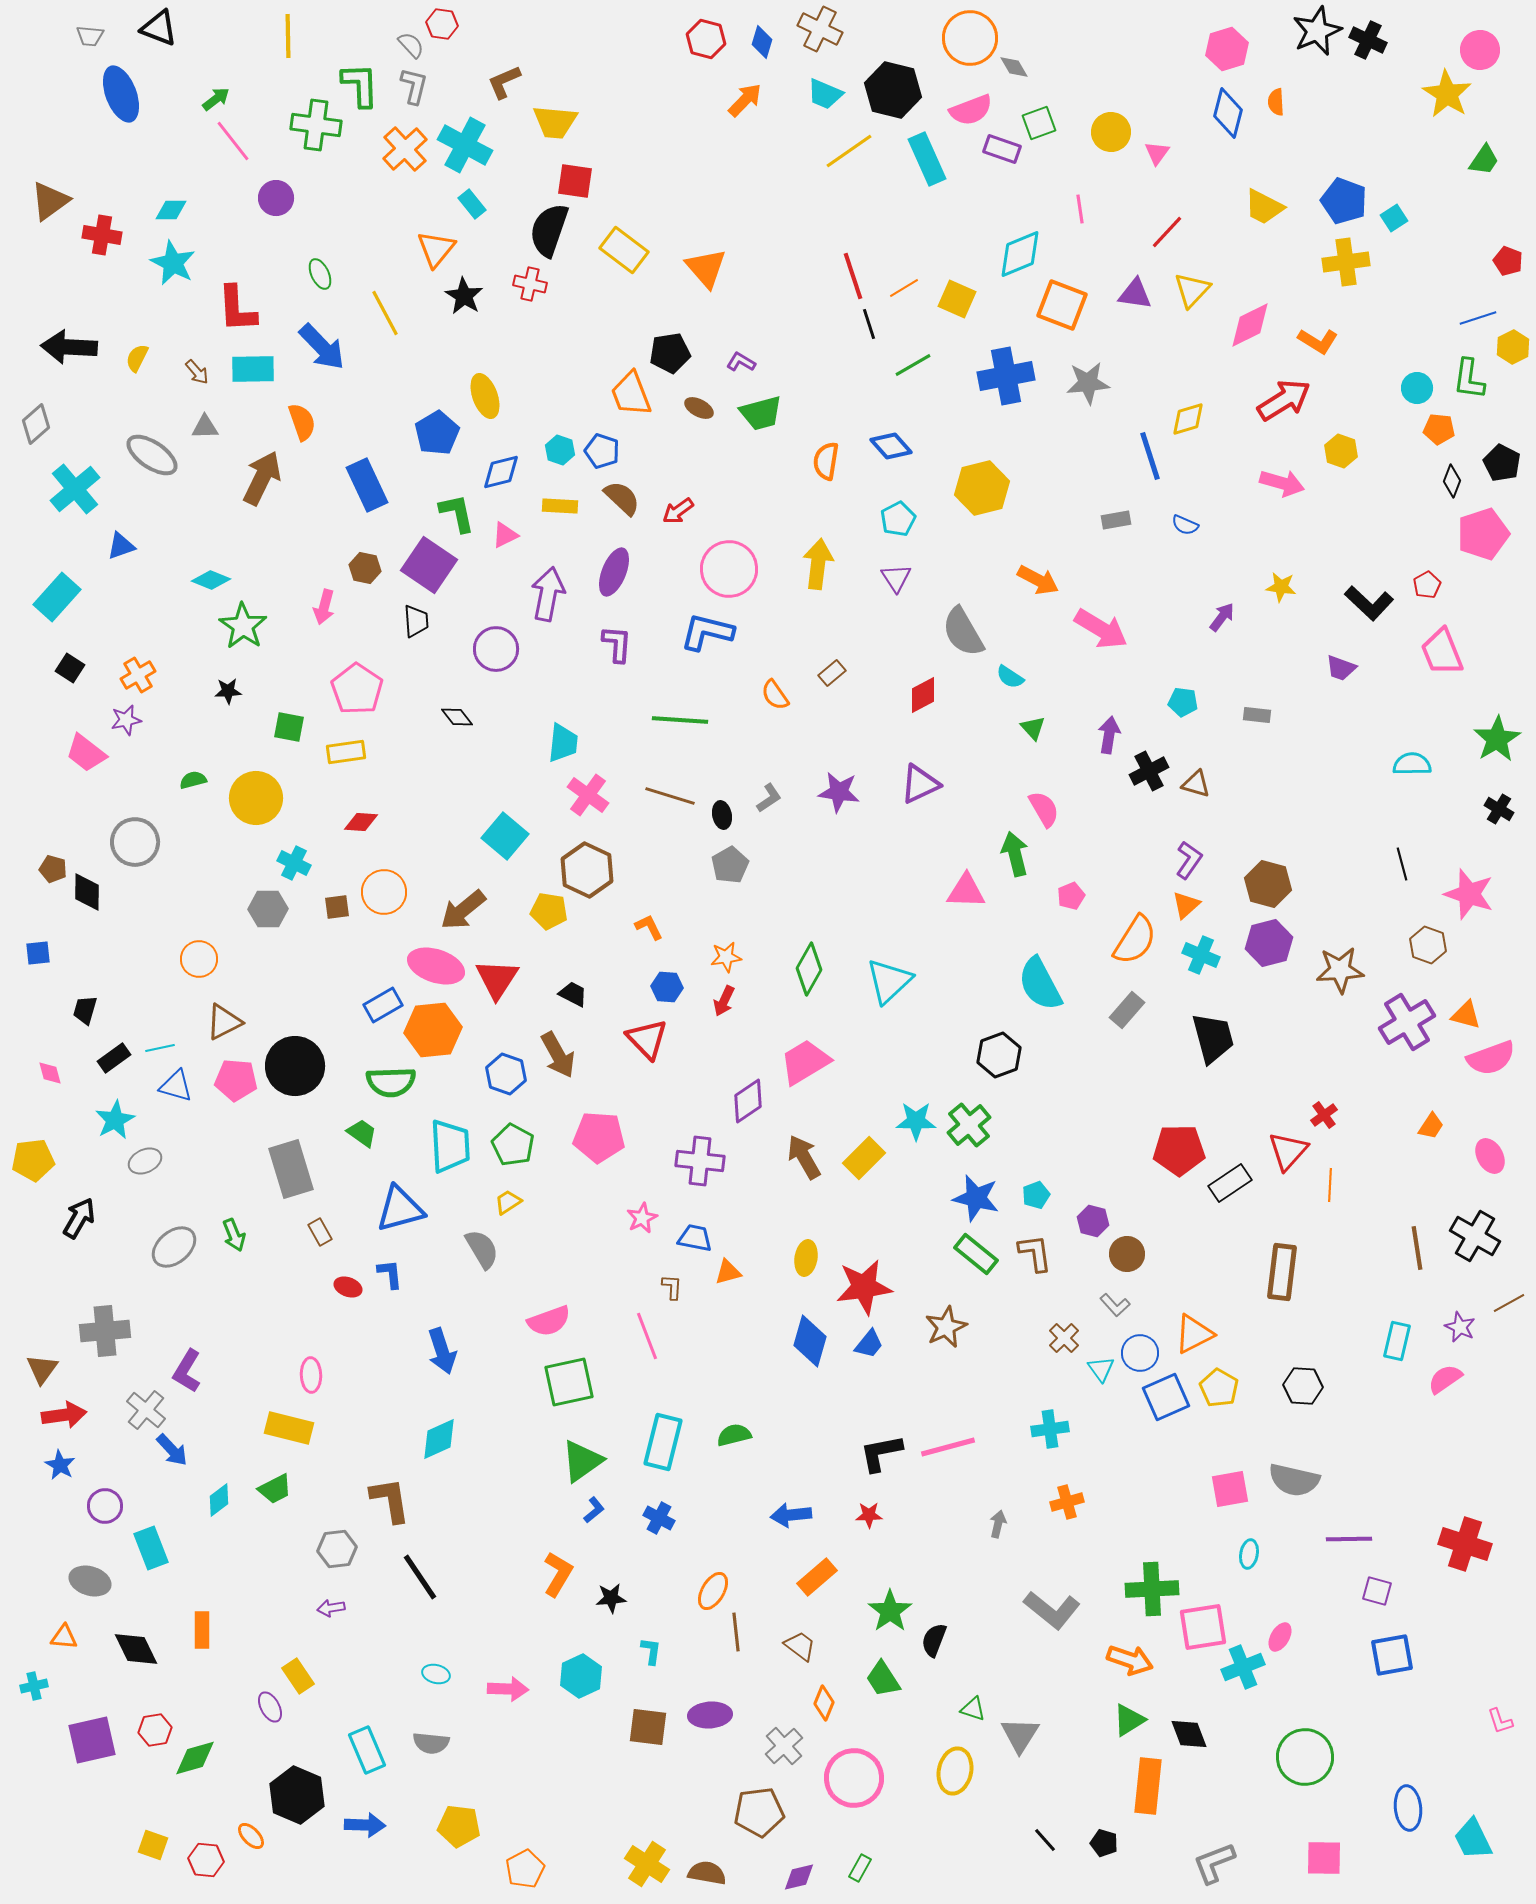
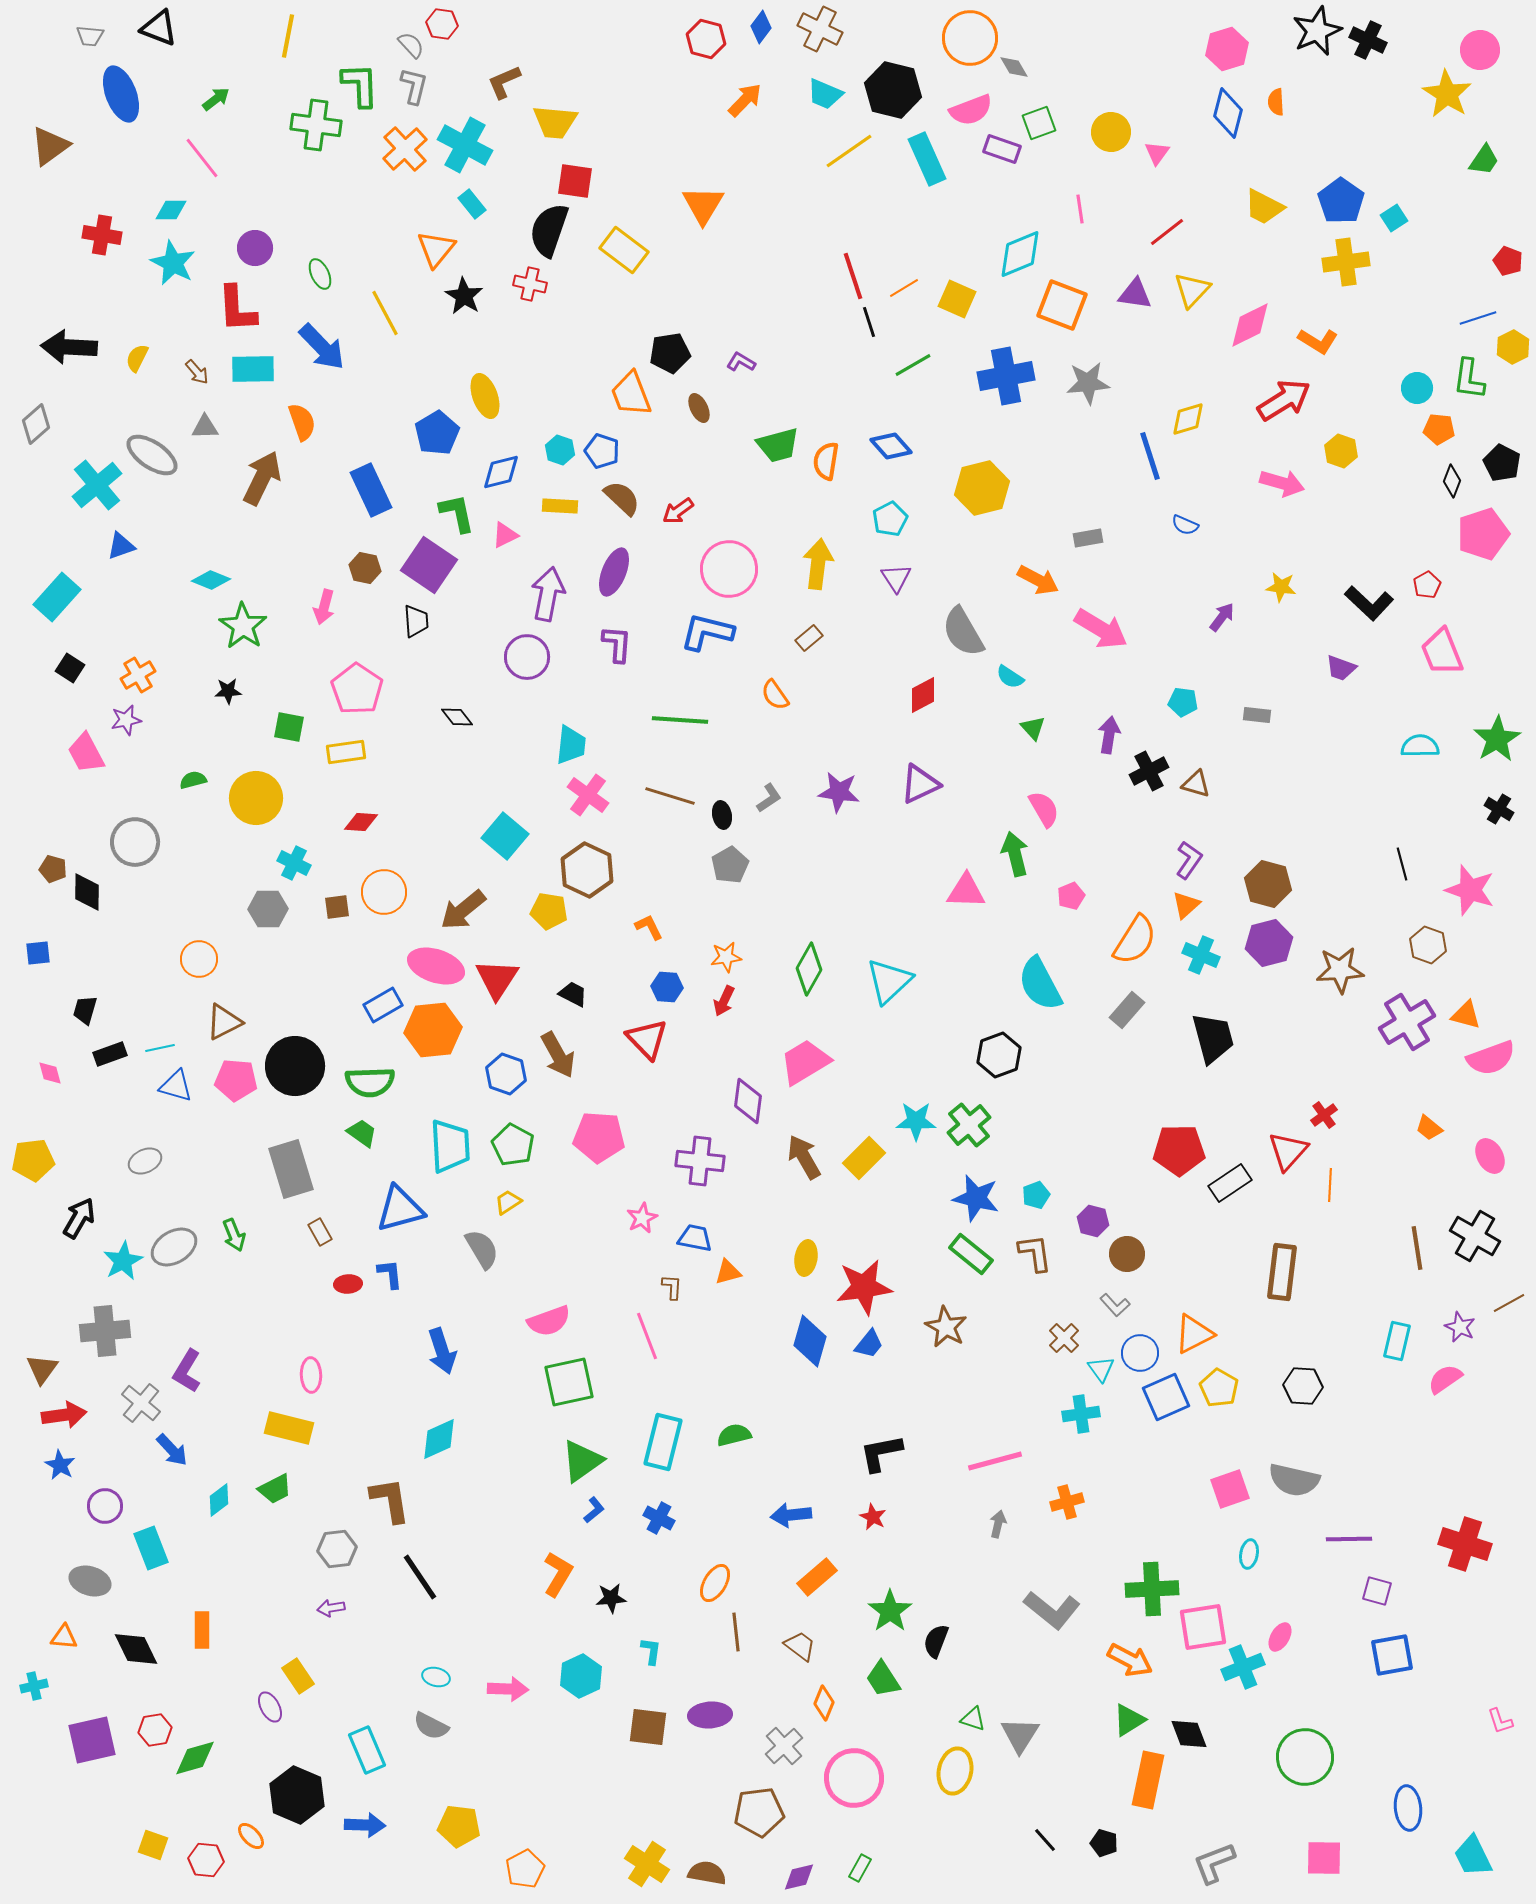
yellow line at (288, 36): rotated 12 degrees clockwise
blue diamond at (762, 42): moved 1 px left, 15 px up; rotated 20 degrees clockwise
pink line at (233, 141): moved 31 px left, 17 px down
purple circle at (276, 198): moved 21 px left, 50 px down
brown triangle at (50, 201): moved 55 px up
blue pentagon at (1344, 201): moved 3 px left; rotated 15 degrees clockwise
red line at (1167, 232): rotated 9 degrees clockwise
orange triangle at (706, 268): moved 3 px left, 63 px up; rotated 12 degrees clockwise
black line at (869, 324): moved 2 px up
brown ellipse at (699, 408): rotated 36 degrees clockwise
green trapezoid at (761, 413): moved 17 px right, 32 px down
blue rectangle at (367, 485): moved 4 px right, 5 px down
cyan cross at (75, 489): moved 22 px right, 4 px up
cyan pentagon at (898, 519): moved 8 px left
gray rectangle at (1116, 520): moved 28 px left, 18 px down
purple circle at (496, 649): moved 31 px right, 8 px down
brown rectangle at (832, 673): moved 23 px left, 35 px up
cyan trapezoid at (563, 743): moved 8 px right, 2 px down
pink trapezoid at (86, 753): rotated 24 degrees clockwise
cyan semicircle at (1412, 764): moved 8 px right, 18 px up
pink star at (1469, 894): moved 1 px right, 4 px up
black rectangle at (114, 1058): moved 4 px left, 4 px up; rotated 16 degrees clockwise
green semicircle at (391, 1082): moved 21 px left
purple diamond at (748, 1101): rotated 48 degrees counterclockwise
cyan star at (115, 1120): moved 8 px right, 141 px down
orange trapezoid at (1431, 1126): moved 2 px left, 2 px down; rotated 96 degrees clockwise
gray ellipse at (174, 1247): rotated 9 degrees clockwise
green rectangle at (976, 1254): moved 5 px left
red ellipse at (348, 1287): moved 3 px up; rotated 24 degrees counterclockwise
brown star at (946, 1327): rotated 18 degrees counterclockwise
gray cross at (146, 1410): moved 5 px left, 7 px up
cyan cross at (1050, 1429): moved 31 px right, 15 px up
pink line at (948, 1447): moved 47 px right, 14 px down
pink square at (1230, 1489): rotated 9 degrees counterclockwise
red star at (869, 1515): moved 4 px right, 2 px down; rotated 28 degrees clockwise
orange ellipse at (713, 1591): moved 2 px right, 8 px up
black semicircle at (934, 1640): moved 2 px right, 1 px down
orange arrow at (1130, 1660): rotated 9 degrees clockwise
cyan ellipse at (436, 1674): moved 3 px down
green triangle at (973, 1709): moved 10 px down
gray semicircle at (431, 1743): moved 17 px up; rotated 21 degrees clockwise
orange rectangle at (1148, 1786): moved 6 px up; rotated 6 degrees clockwise
cyan trapezoid at (1473, 1839): moved 17 px down
